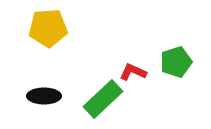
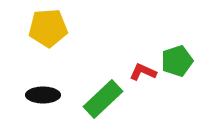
green pentagon: moved 1 px right, 1 px up
red L-shape: moved 10 px right
black ellipse: moved 1 px left, 1 px up
